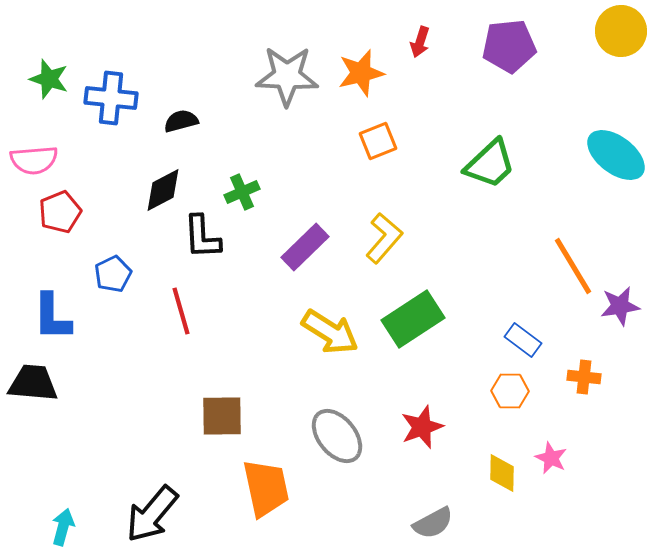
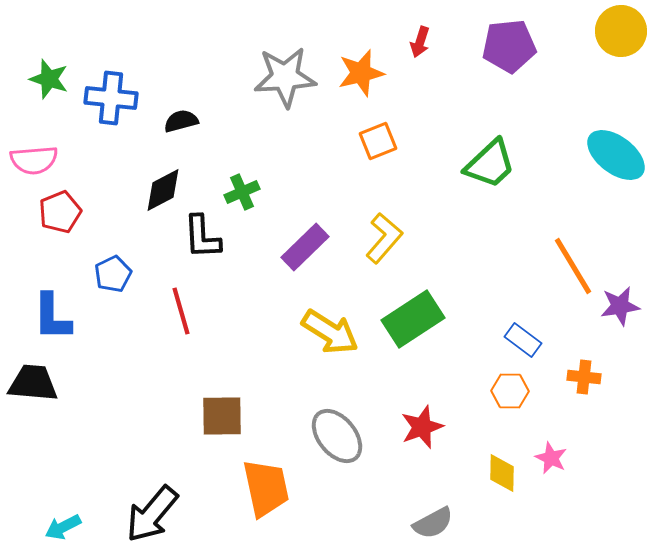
gray star: moved 2 px left, 1 px down; rotated 6 degrees counterclockwise
cyan arrow: rotated 132 degrees counterclockwise
